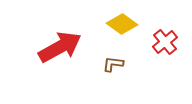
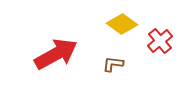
red cross: moved 5 px left, 1 px up
red arrow: moved 4 px left, 7 px down
